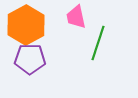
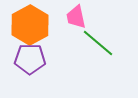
orange hexagon: moved 4 px right
green line: rotated 68 degrees counterclockwise
